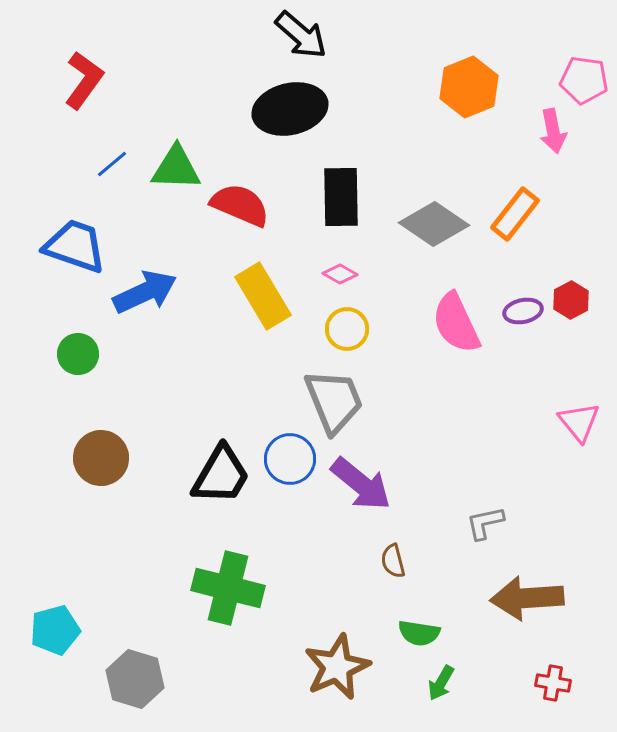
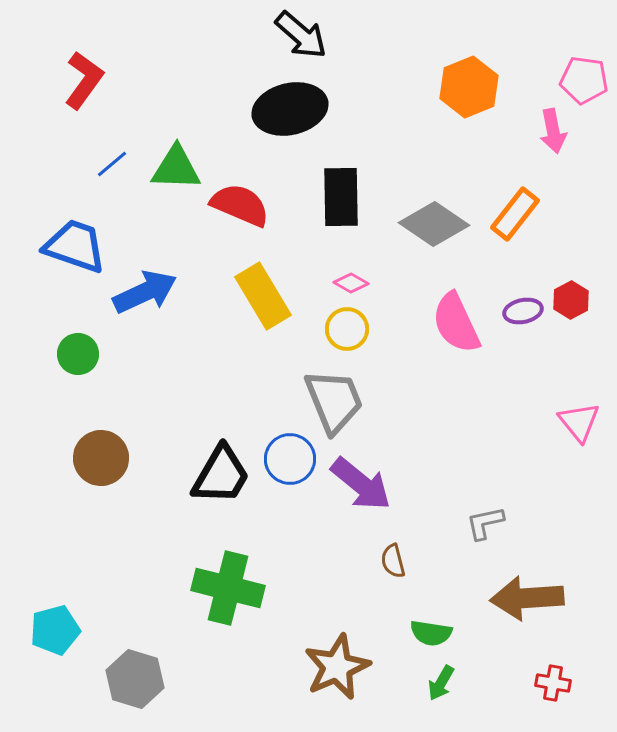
pink diamond: moved 11 px right, 9 px down
green semicircle: moved 12 px right
